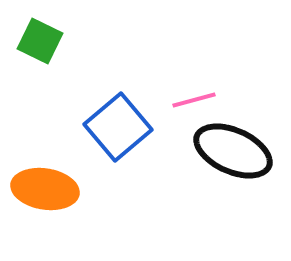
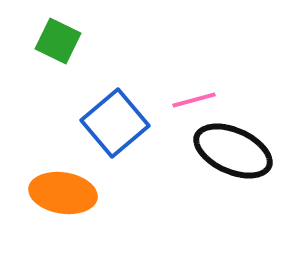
green square: moved 18 px right
blue square: moved 3 px left, 4 px up
orange ellipse: moved 18 px right, 4 px down
